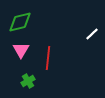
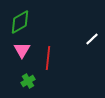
green diamond: rotated 15 degrees counterclockwise
white line: moved 5 px down
pink triangle: moved 1 px right
